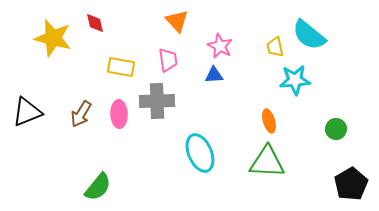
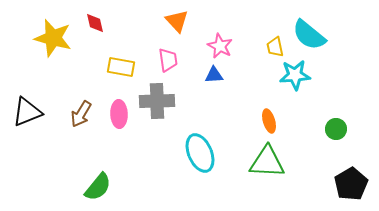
cyan star: moved 5 px up
